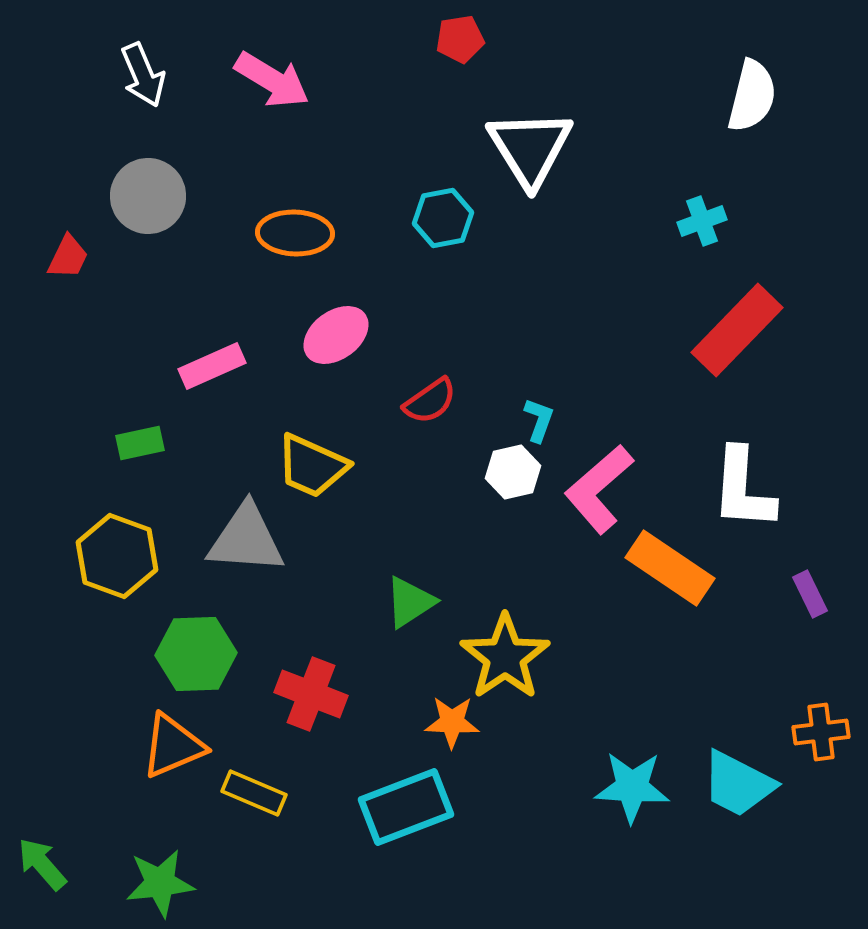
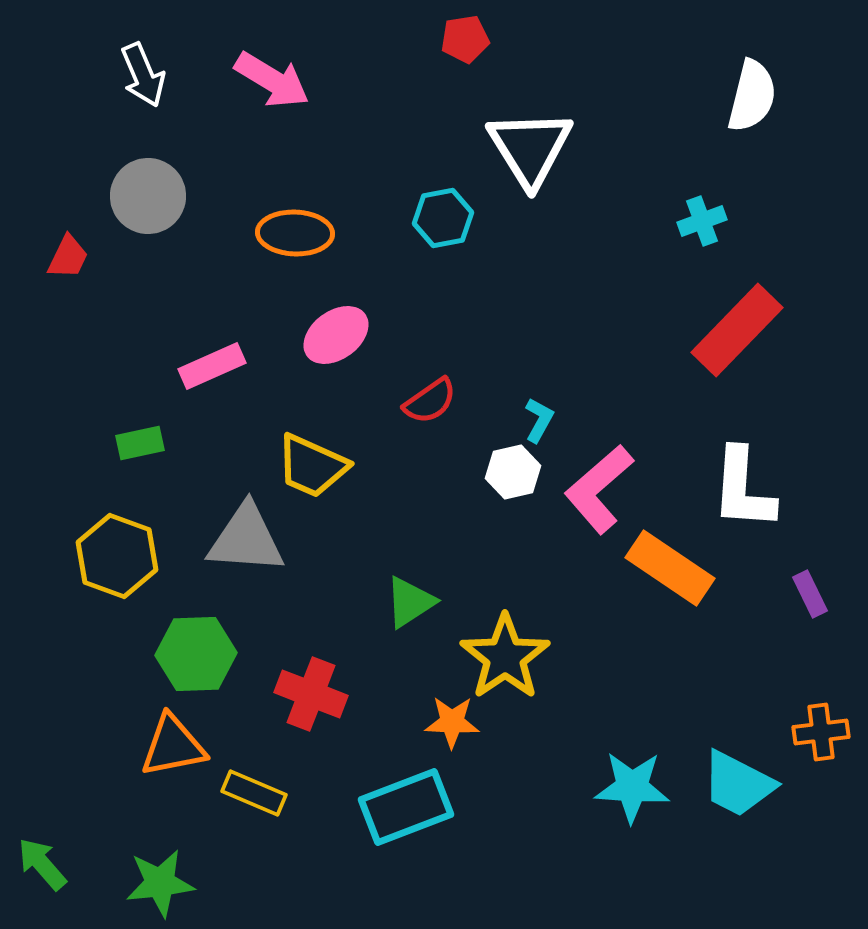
red pentagon: moved 5 px right
cyan L-shape: rotated 9 degrees clockwise
orange triangle: rotated 12 degrees clockwise
